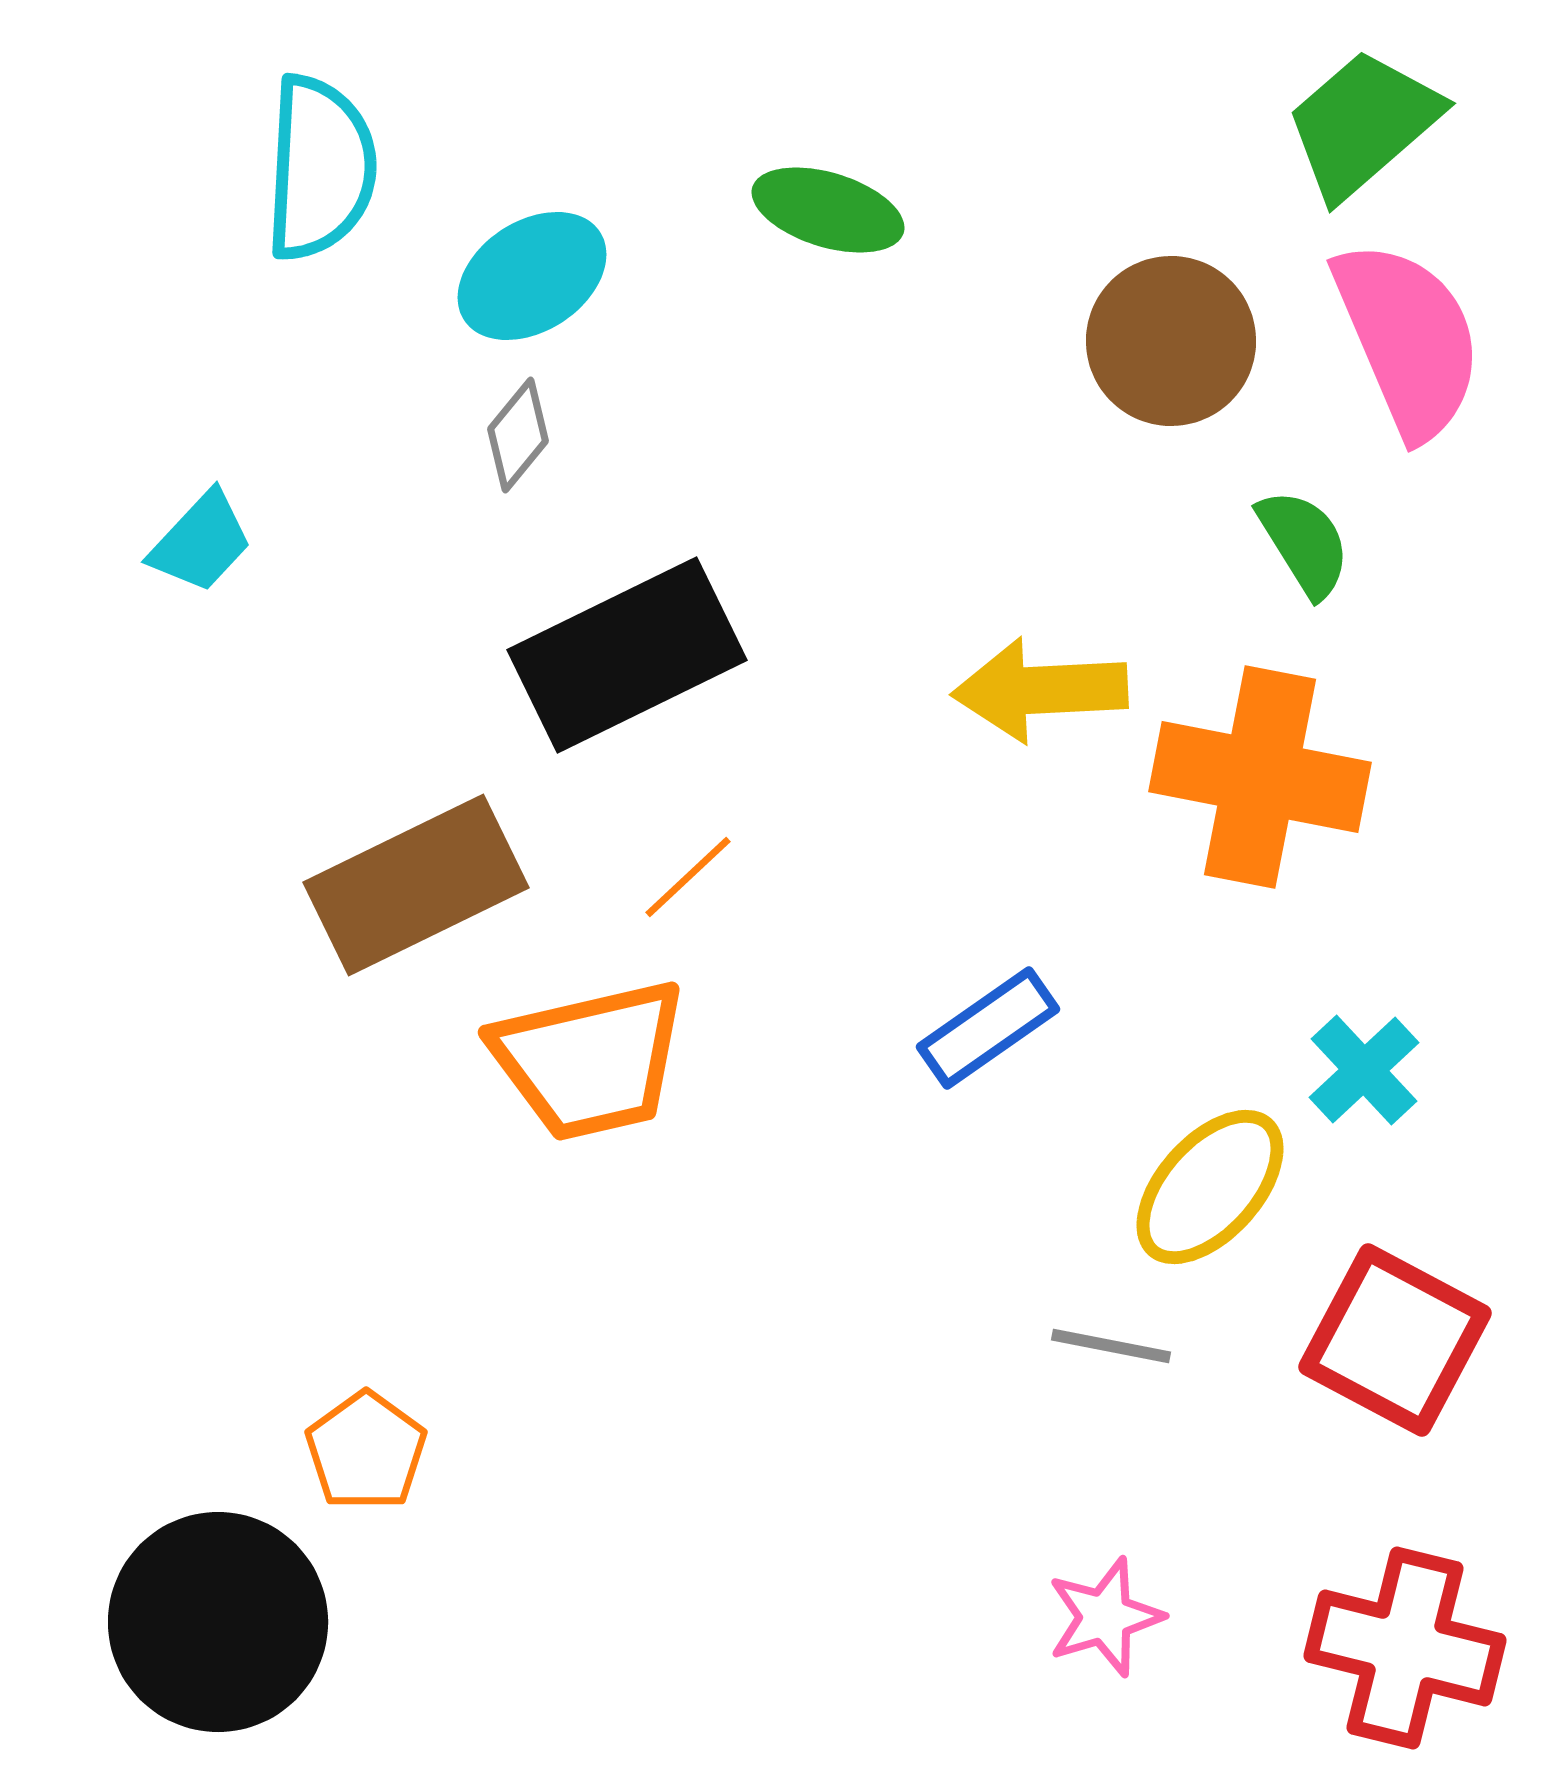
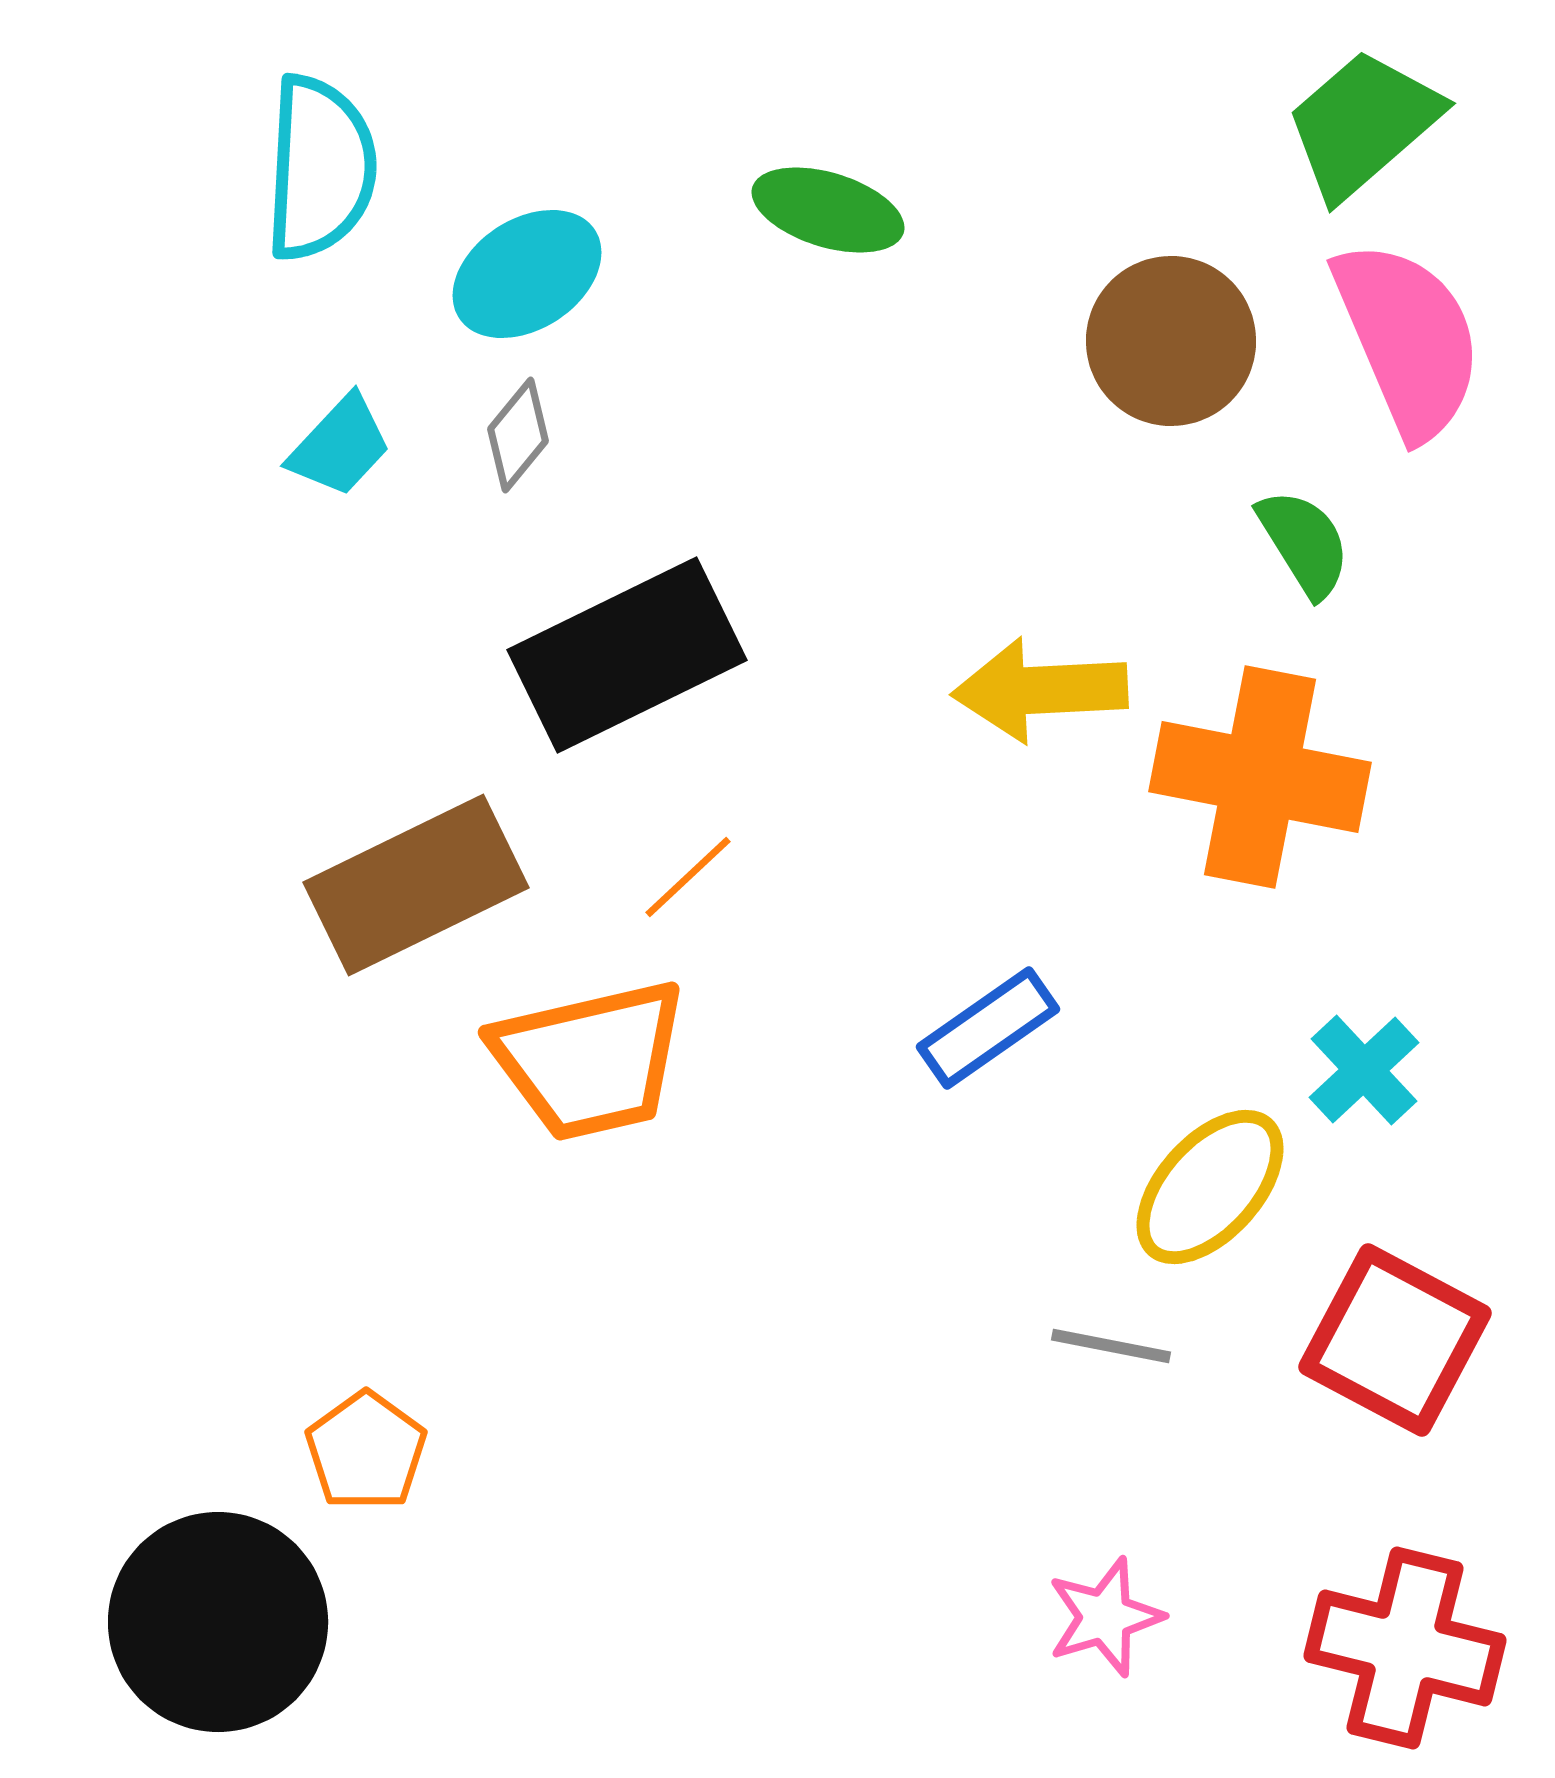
cyan ellipse: moved 5 px left, 2 px up
cyan trapezoid: moved 139 px right, 96 px up
